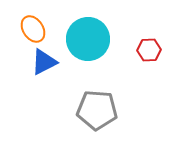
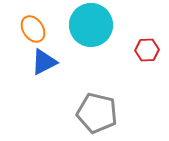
cyan circle: moved 3 px right, 14 px up
red hexagon: moved 2 px left
gray pentagon: moved 3 px down; rotated 9 degrees clockwise
